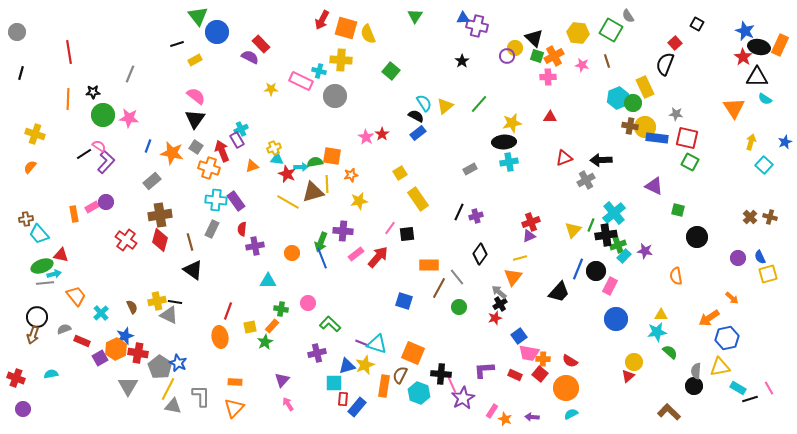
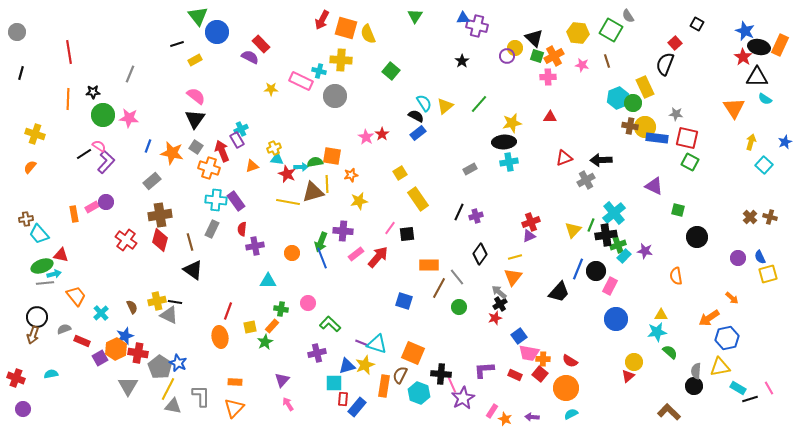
yellow line at (288, 202): rotated 20 degrees counterclockwise
yellow line at (520, 258): moved 5 px left, 1 px up
